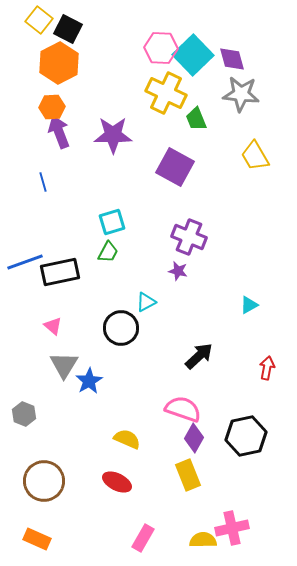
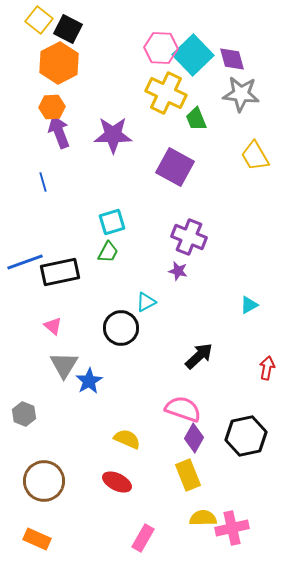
yellow semicircle at (203, 540): moved 22 px up
